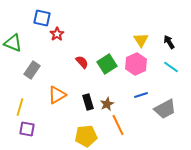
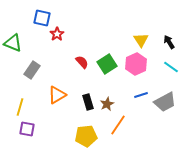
gray trapezoid: moved 7 px up
orange line: rotated 60 degrees clockwise
